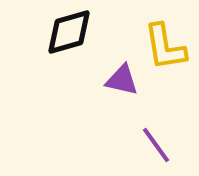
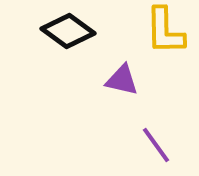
black diamond: moved 1 px left, 1 px up; rotated 52 degrees clockwise
yellow L-shape: moved 16 px up; rotated 8 degrees clockwise
